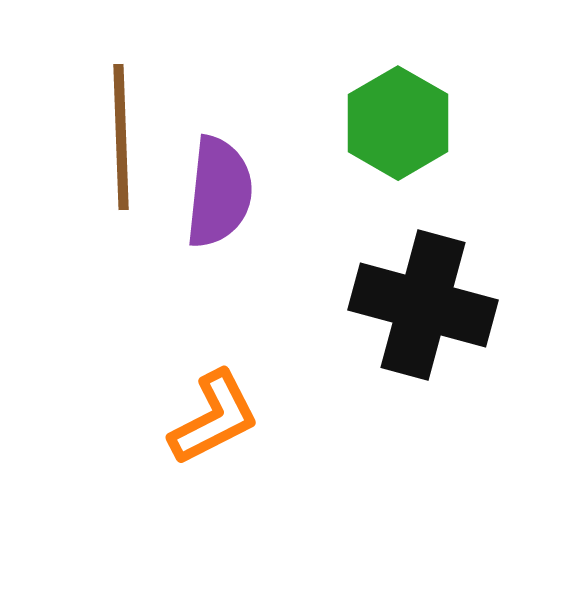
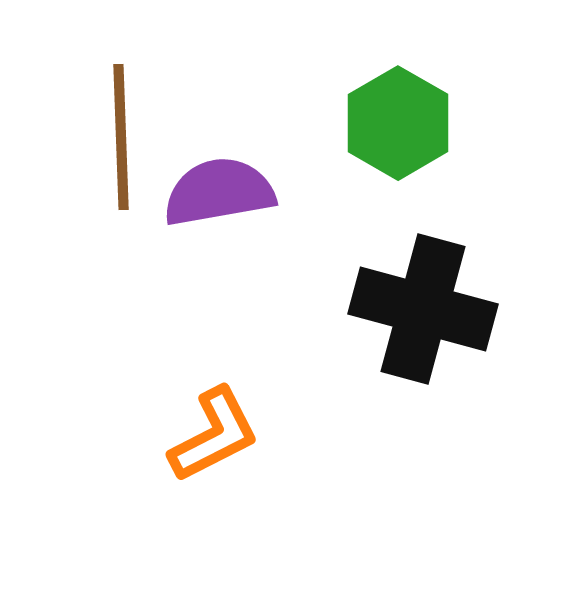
purple semicircle: rotated 106 degrees counterclockwise
black cross: moved 4 px down
orange L-shape: moved 17 px down
